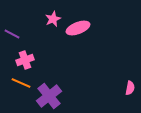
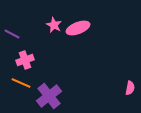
pink star: moved 1 px right, 6 px down; rotated 21 degrees counterclockwise
